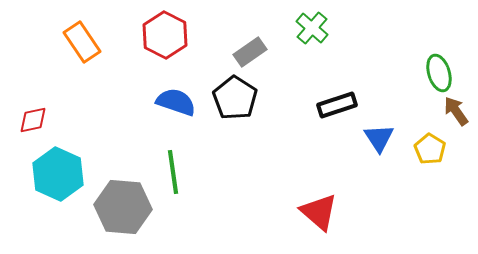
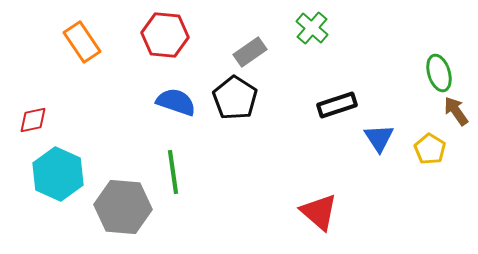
red hexagon: rotated 21 degrees counterclockwise
